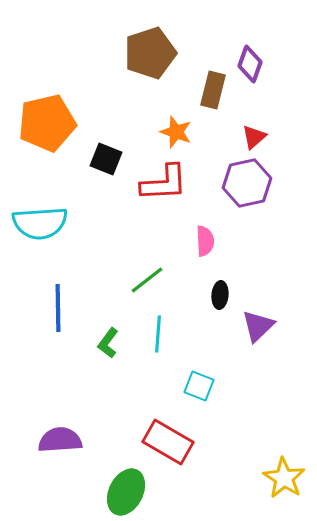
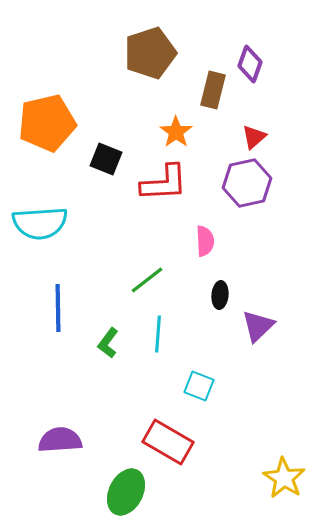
orange star: rotated 16 degrees clockwise
